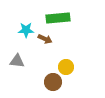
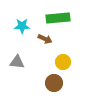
cyan star: moved 4 px left, 4 px up
gray triangle: moved 1 px down
yellow circle: moved 3 px left, 5 px up
brown circle: moved 1 px right, 1 px down
